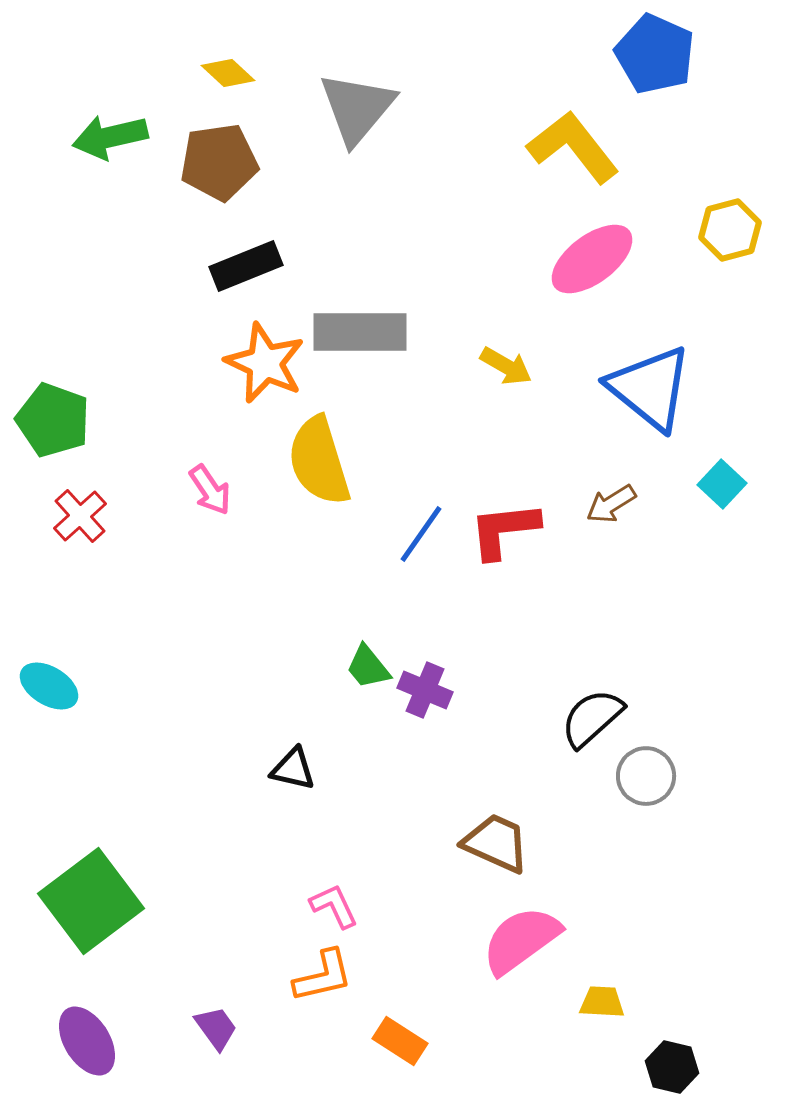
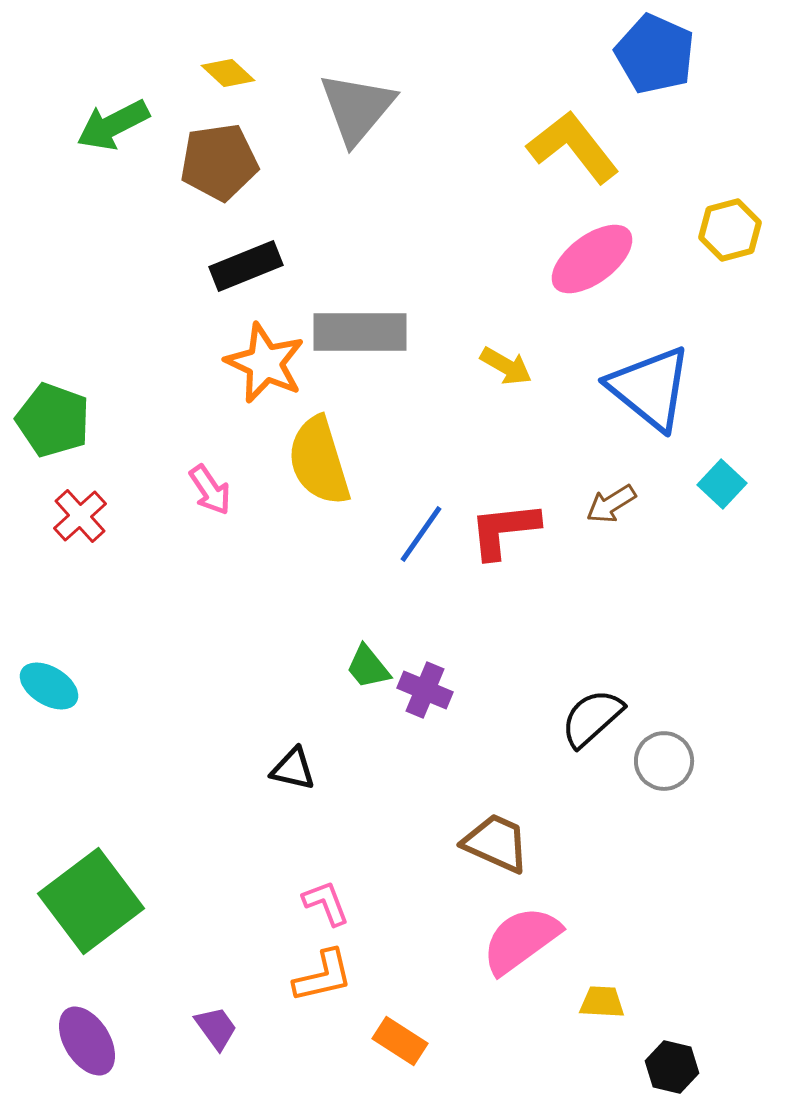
green arrow: moved 3 px right, 12 px up; rotated 14 degrees counterclockwise
gray circle: moved 18 px right, 15 px up
pink L-shape: moved 8 px left, 3 px up; rotated 4 degrees clockwise
